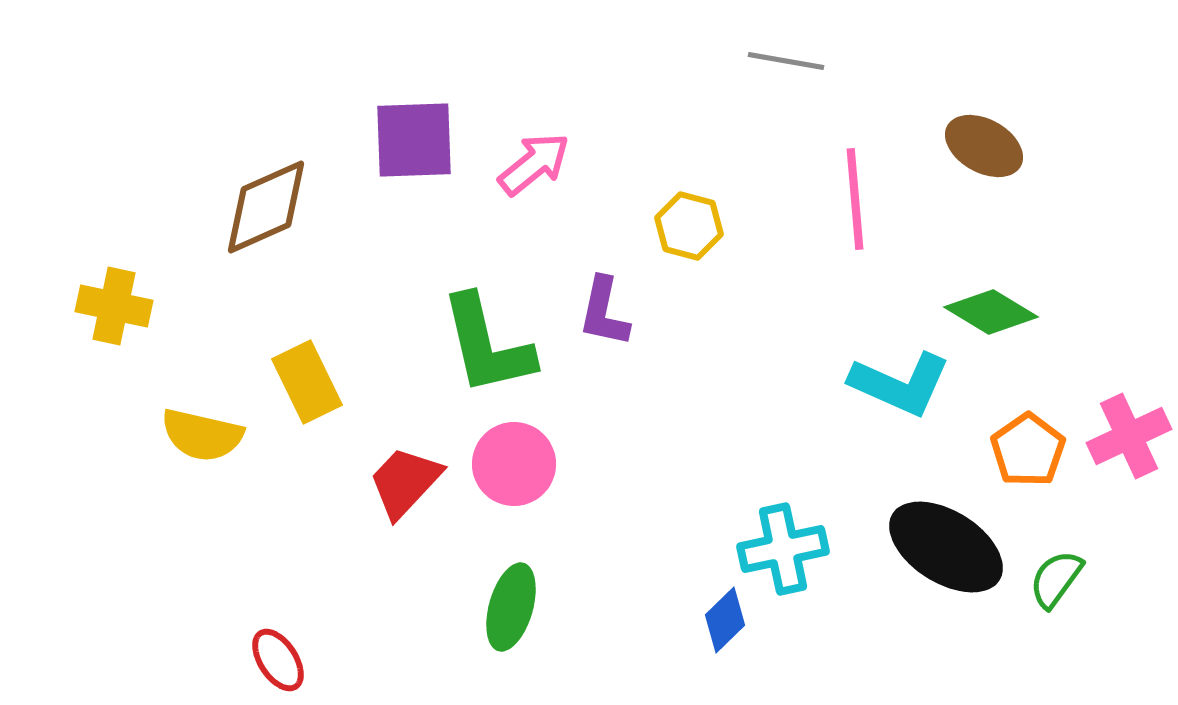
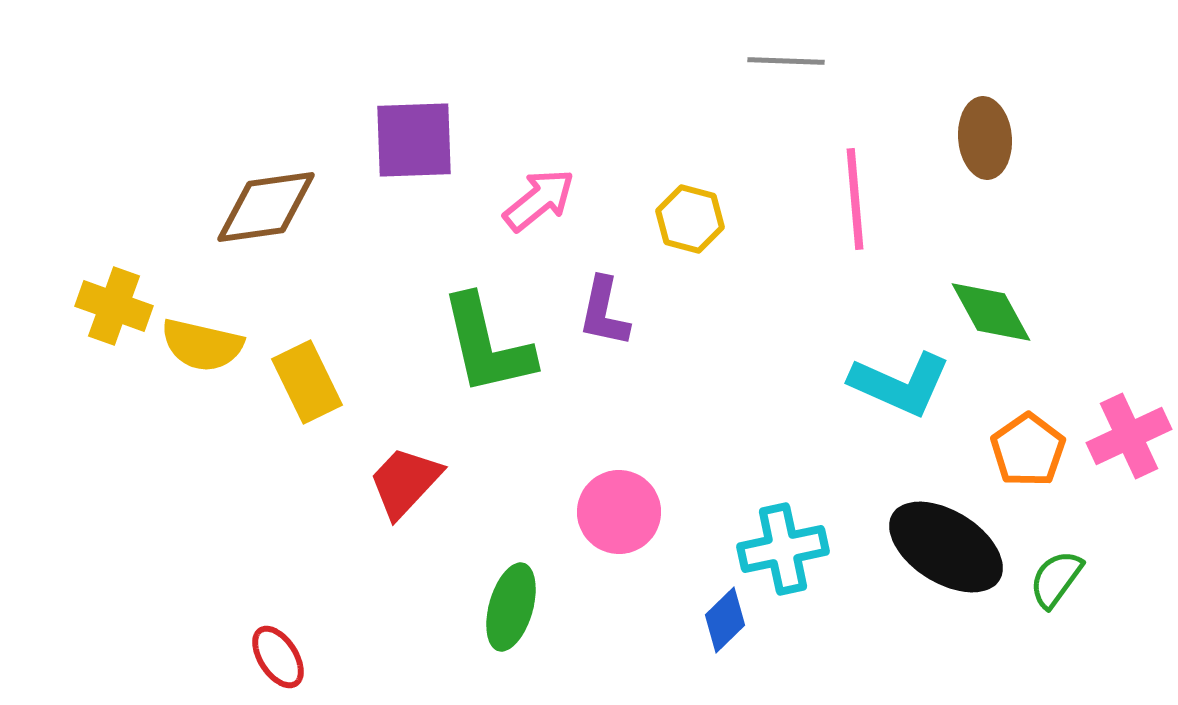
gray line: rotated 8 degrees counterclockwise
brown ellipse: moved 1 px right, 8 px up; rotated 56 degrees clockwise
pink arrow: moved 5 px right, 36 px down
brown diamond: rotated 16 degrees clockwise
yellow hexagon: moved 1 px right, 7 px up
yellow cross: rotated 8 degrees clockwise
green diamond: rotated 30 degrees clockwise
yellow semicircle: moved 90 px up
pink circle: moved 105 px right, 48 px down
red ellipse: moved 3 px up
